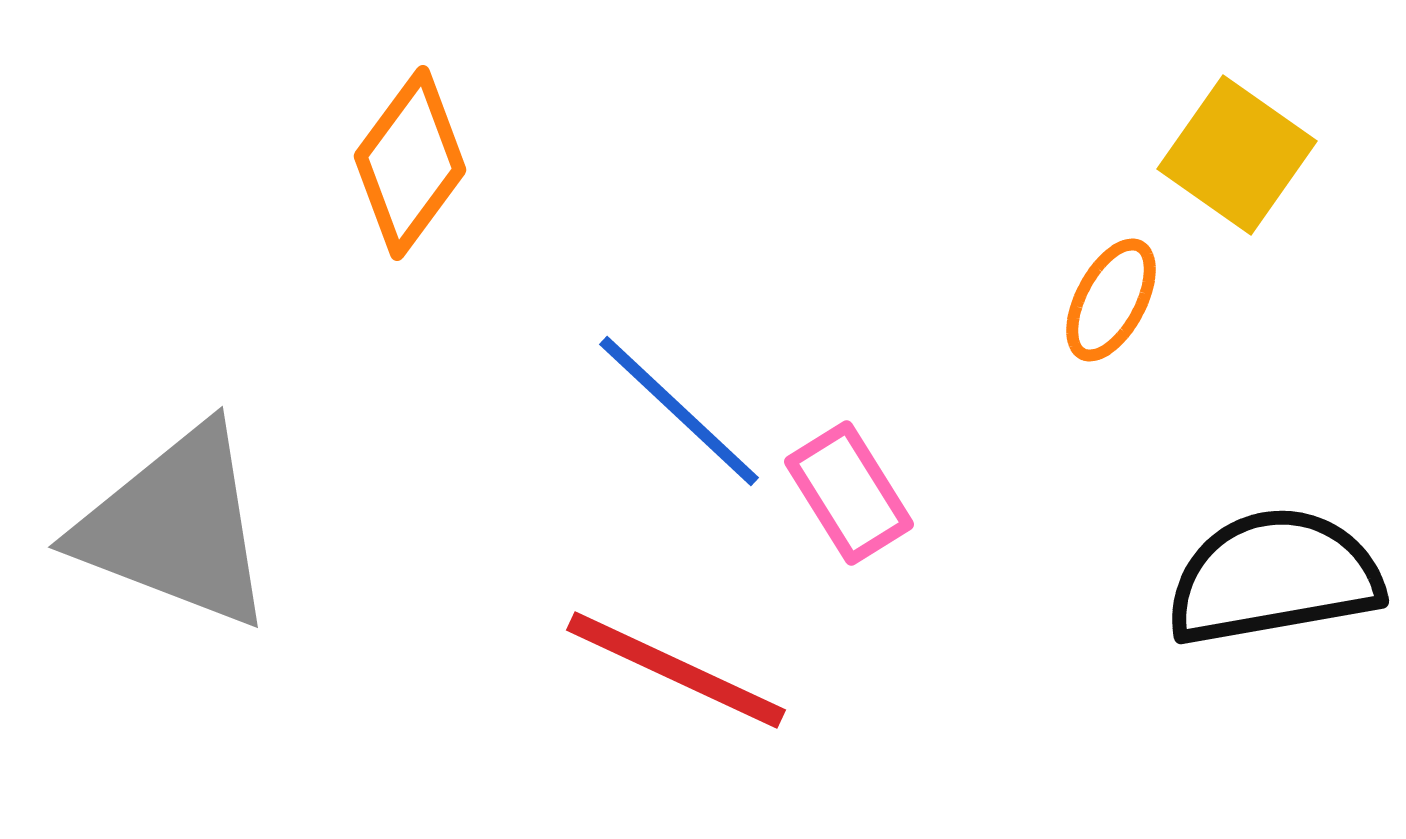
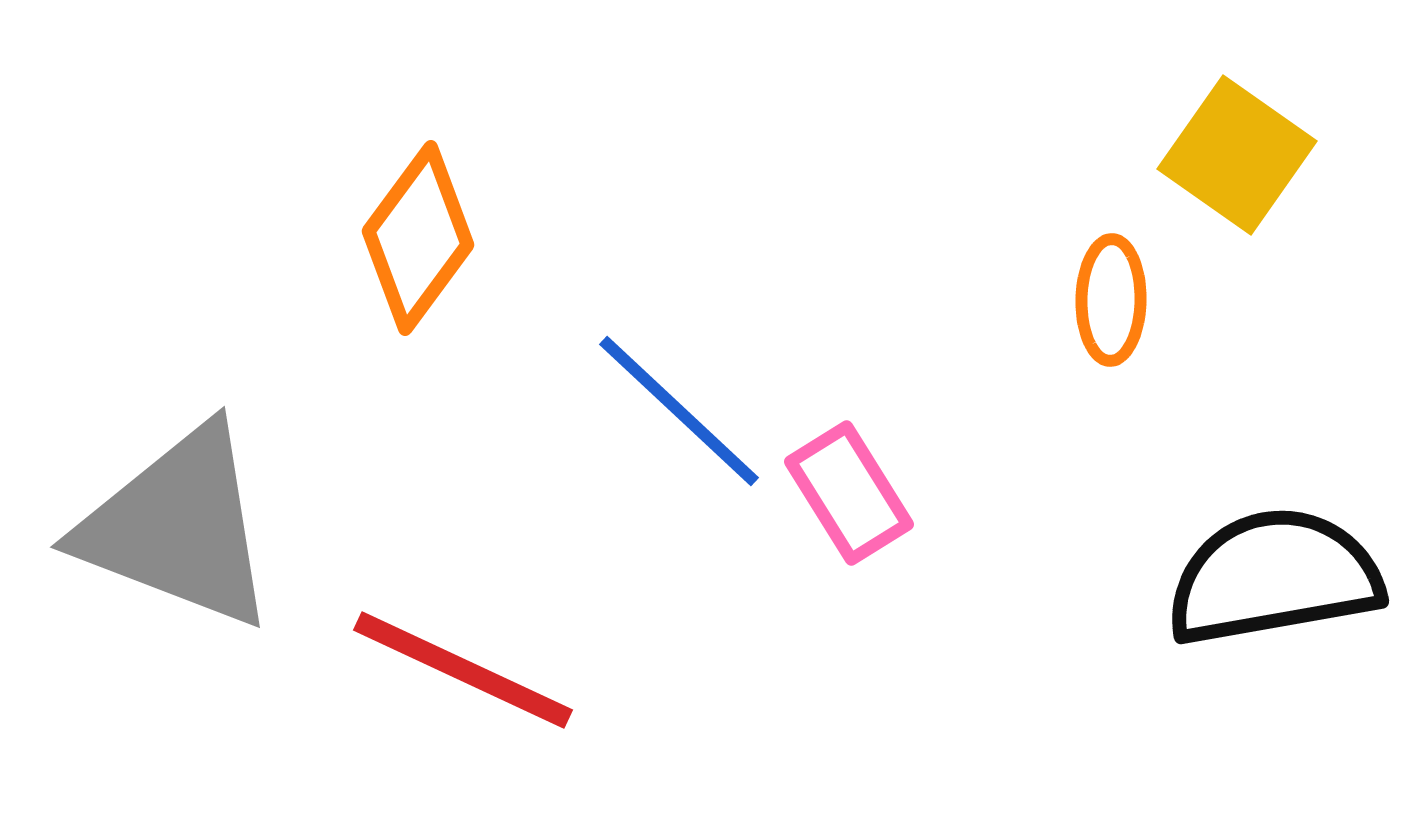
orange diamond: moved 8 px right, 75 px down
orange ellipse: rotated 27 degrees counterclockwise
gray triangle: moved 2 px right
red line: moved 213 px left
